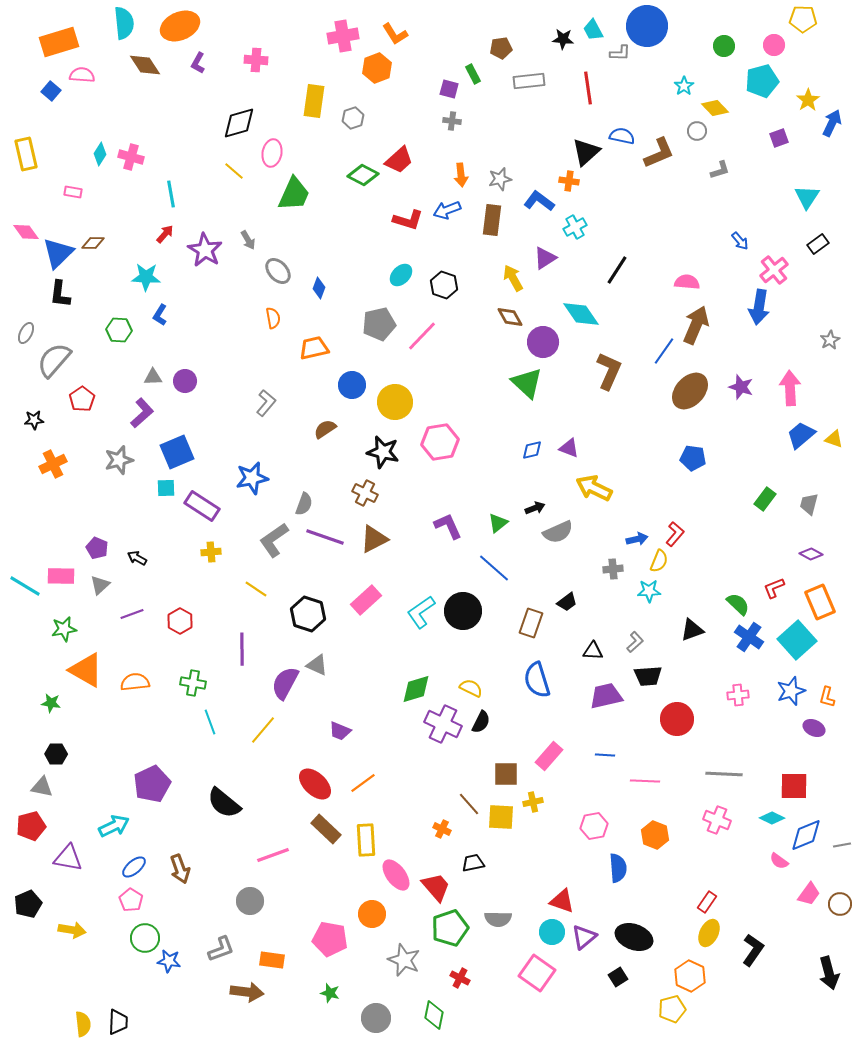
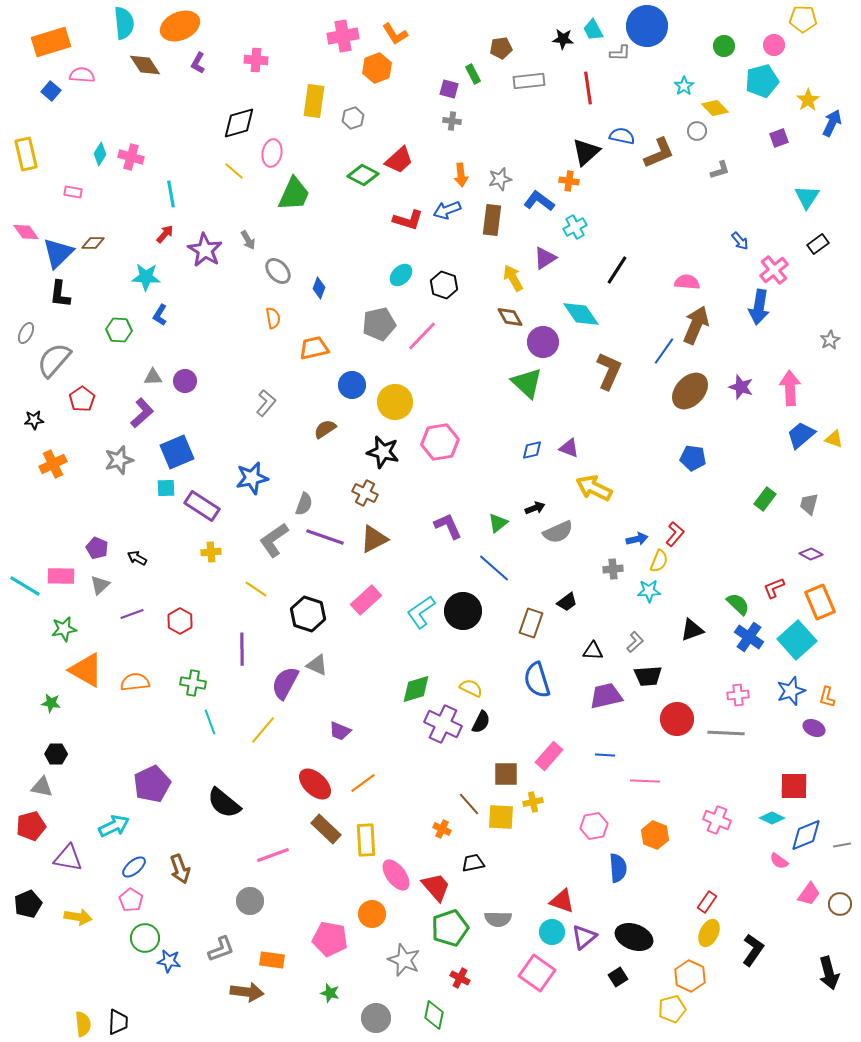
orange rectangle at (59, 42): moved 8 px left
gray line at (724, 774): moved 2 px right, 41 px up
yellow arrow at (72, 930): moved 6 px right, 13 px up
